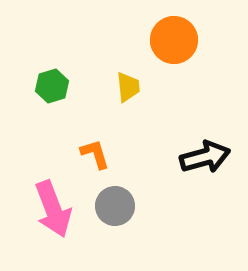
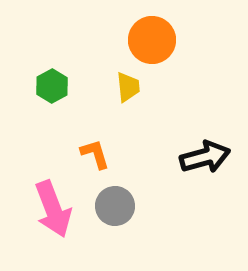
orange circle: moved 22 px left
green hexagon: rotated 12 degrees counterclockwise
